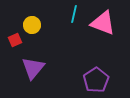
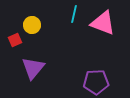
purple pentagon: moved 2 px down; rotated 30 degrees clockwise
